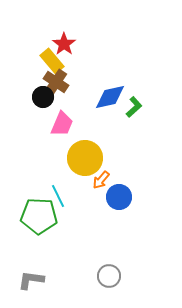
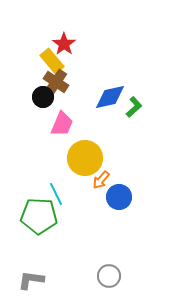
cyan line: moved 2 px left, 2 px up
